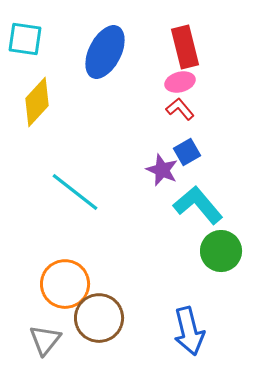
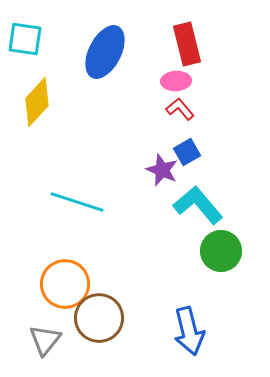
red rectangle: moved 2 px right, 3 px up
pink ellipse: moved 4 px left, 1 px up; rotated 12 degrees clockwise
cyan line: moved 2 px right, 10 px down; rotated 20 degrees counterclockwise
